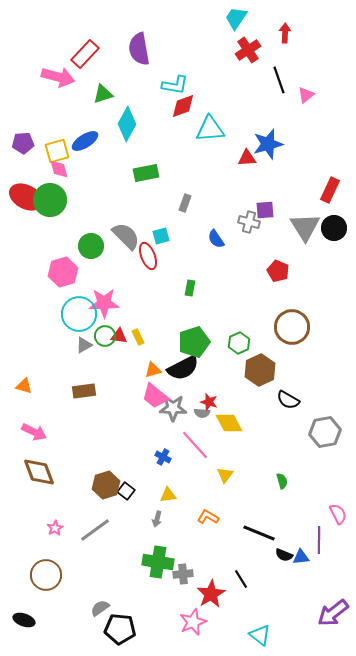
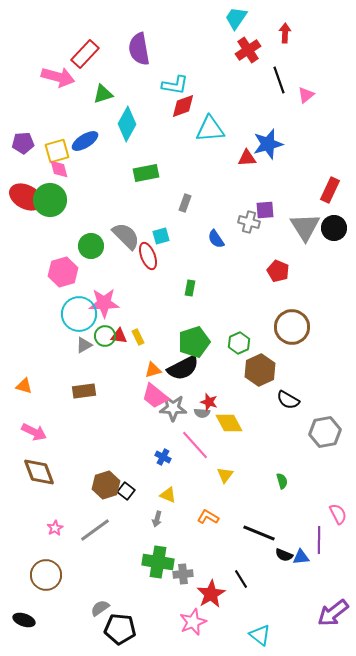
yellow triangle at (168, 495): rotated 30 degrees clockwise
